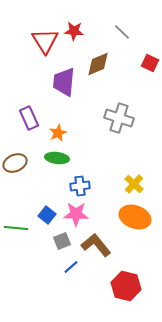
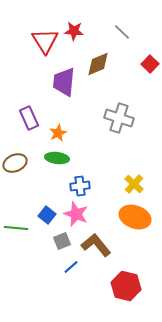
red square: moved 1 px down; rotated 18 degrees clockwise
pink star: rotated 20 degrees clockwise
